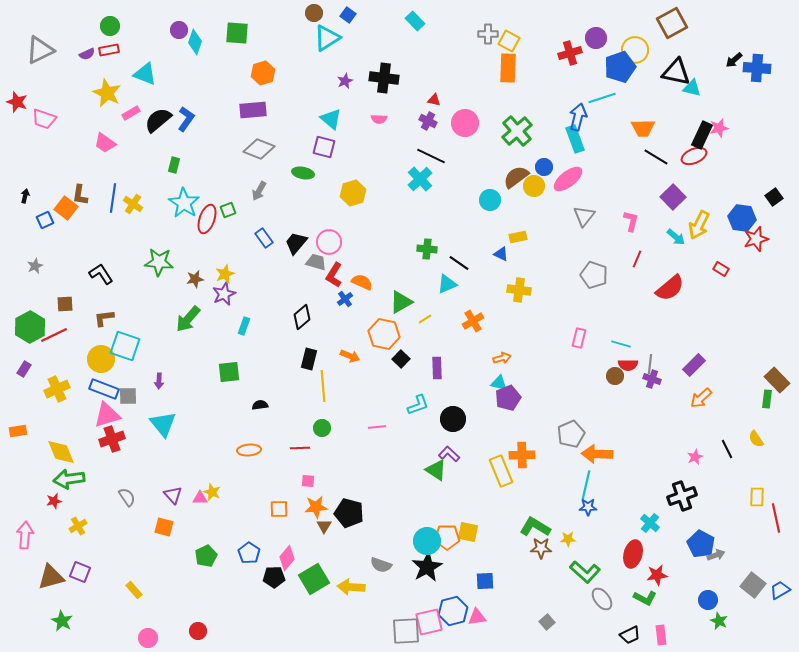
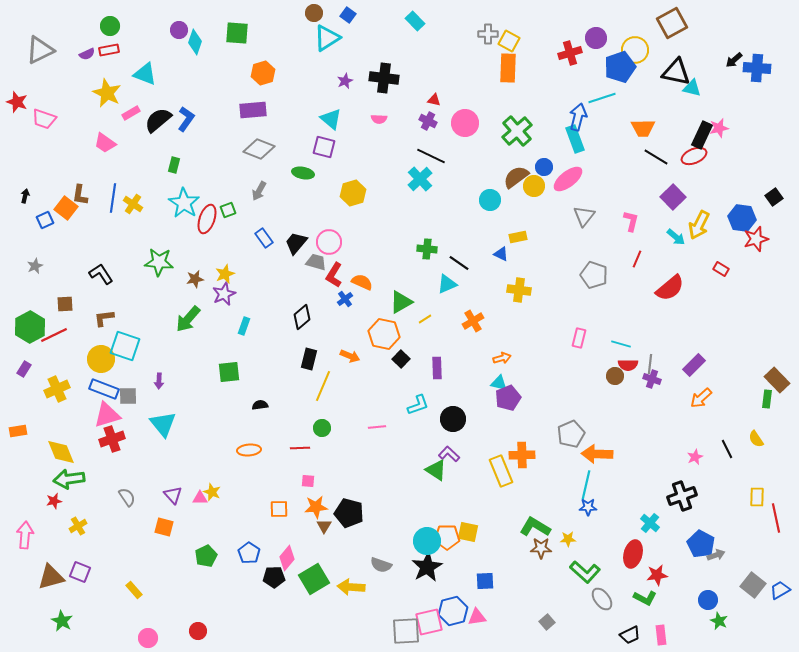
yellow line at (323, 386): rotated 28 degrees clockwise
